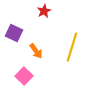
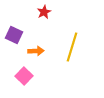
red star: moved 1 px down
purple square: moved 2 px down
orange arrow: rotated 56 degrees counterclockwise
